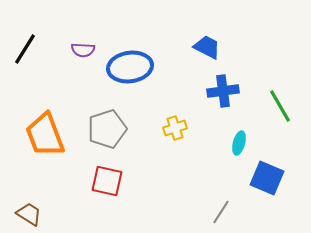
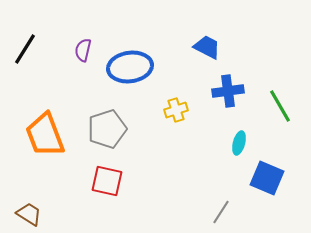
purple semicircle: rotated 100 degrees clockwise
blue cross: moved 5 px right
yellow cross: moved 1 px right, 18 px up
